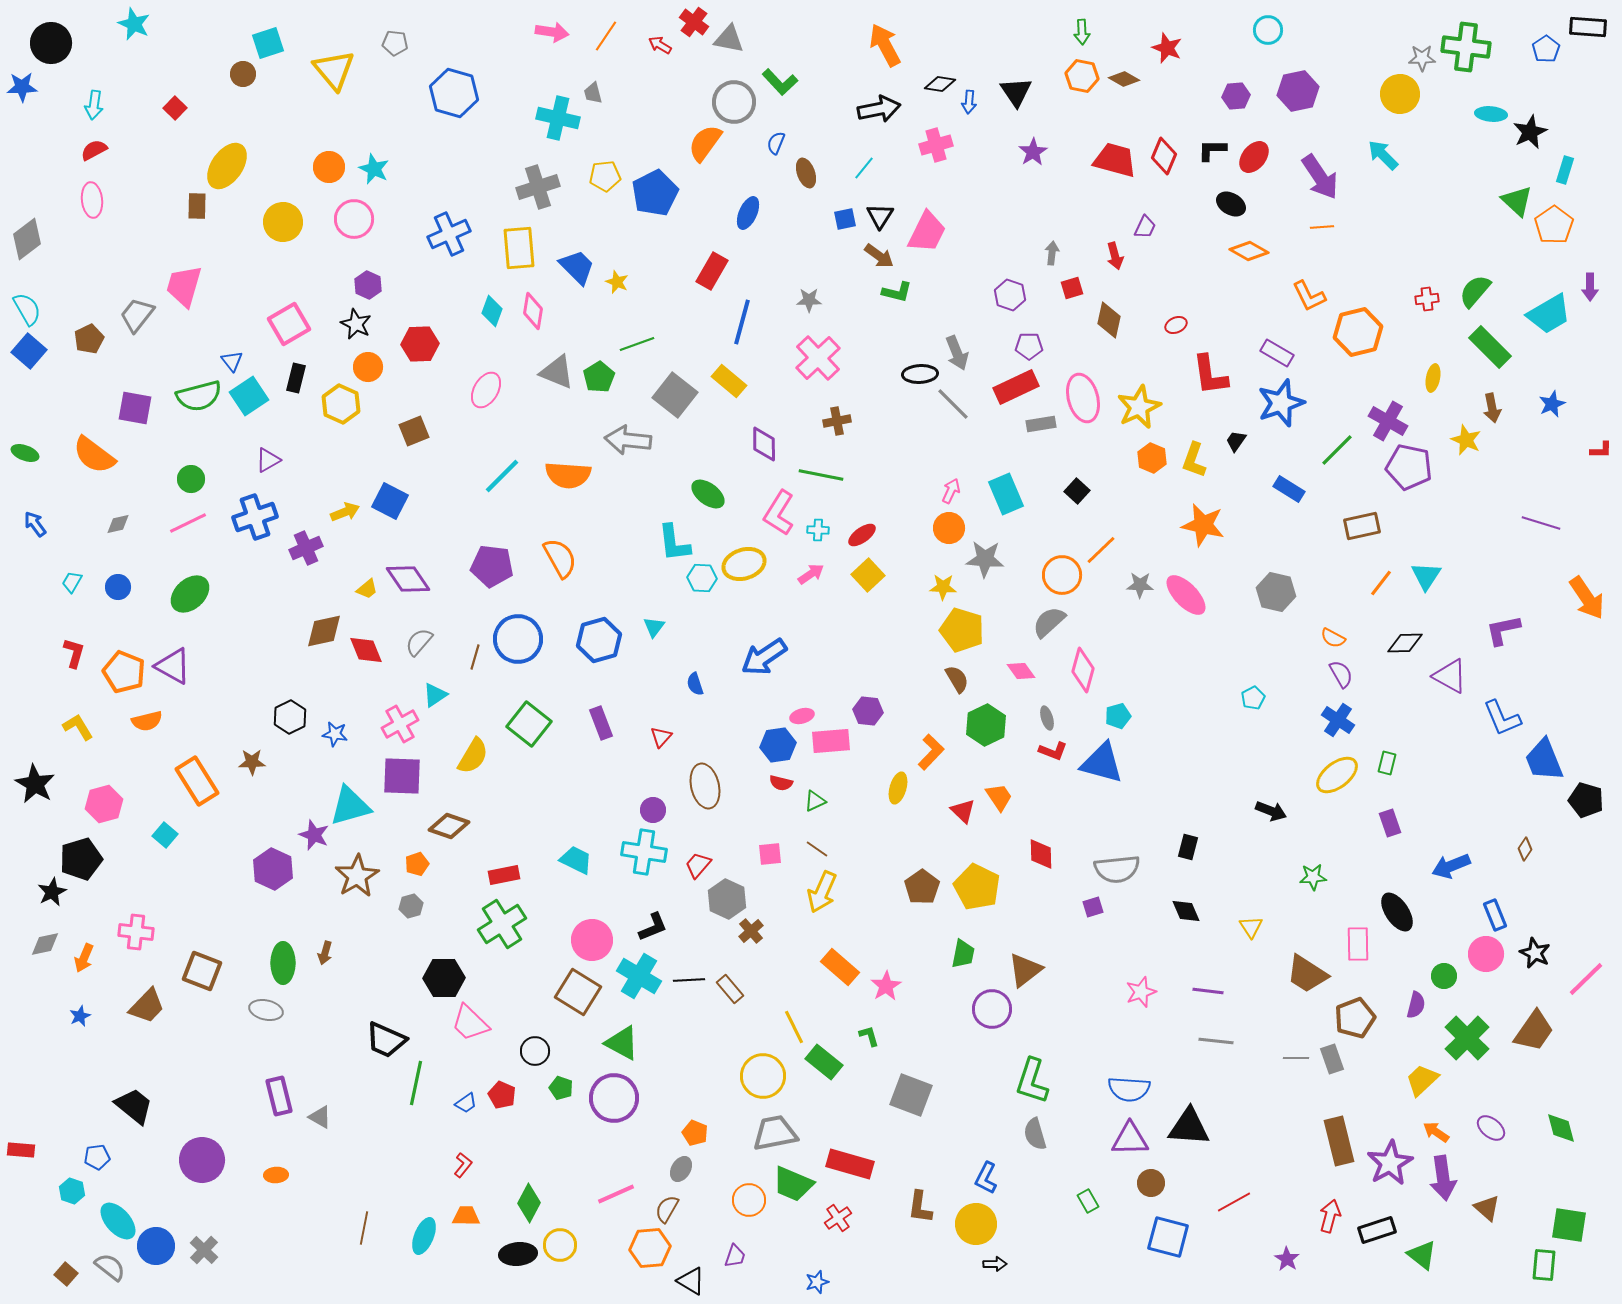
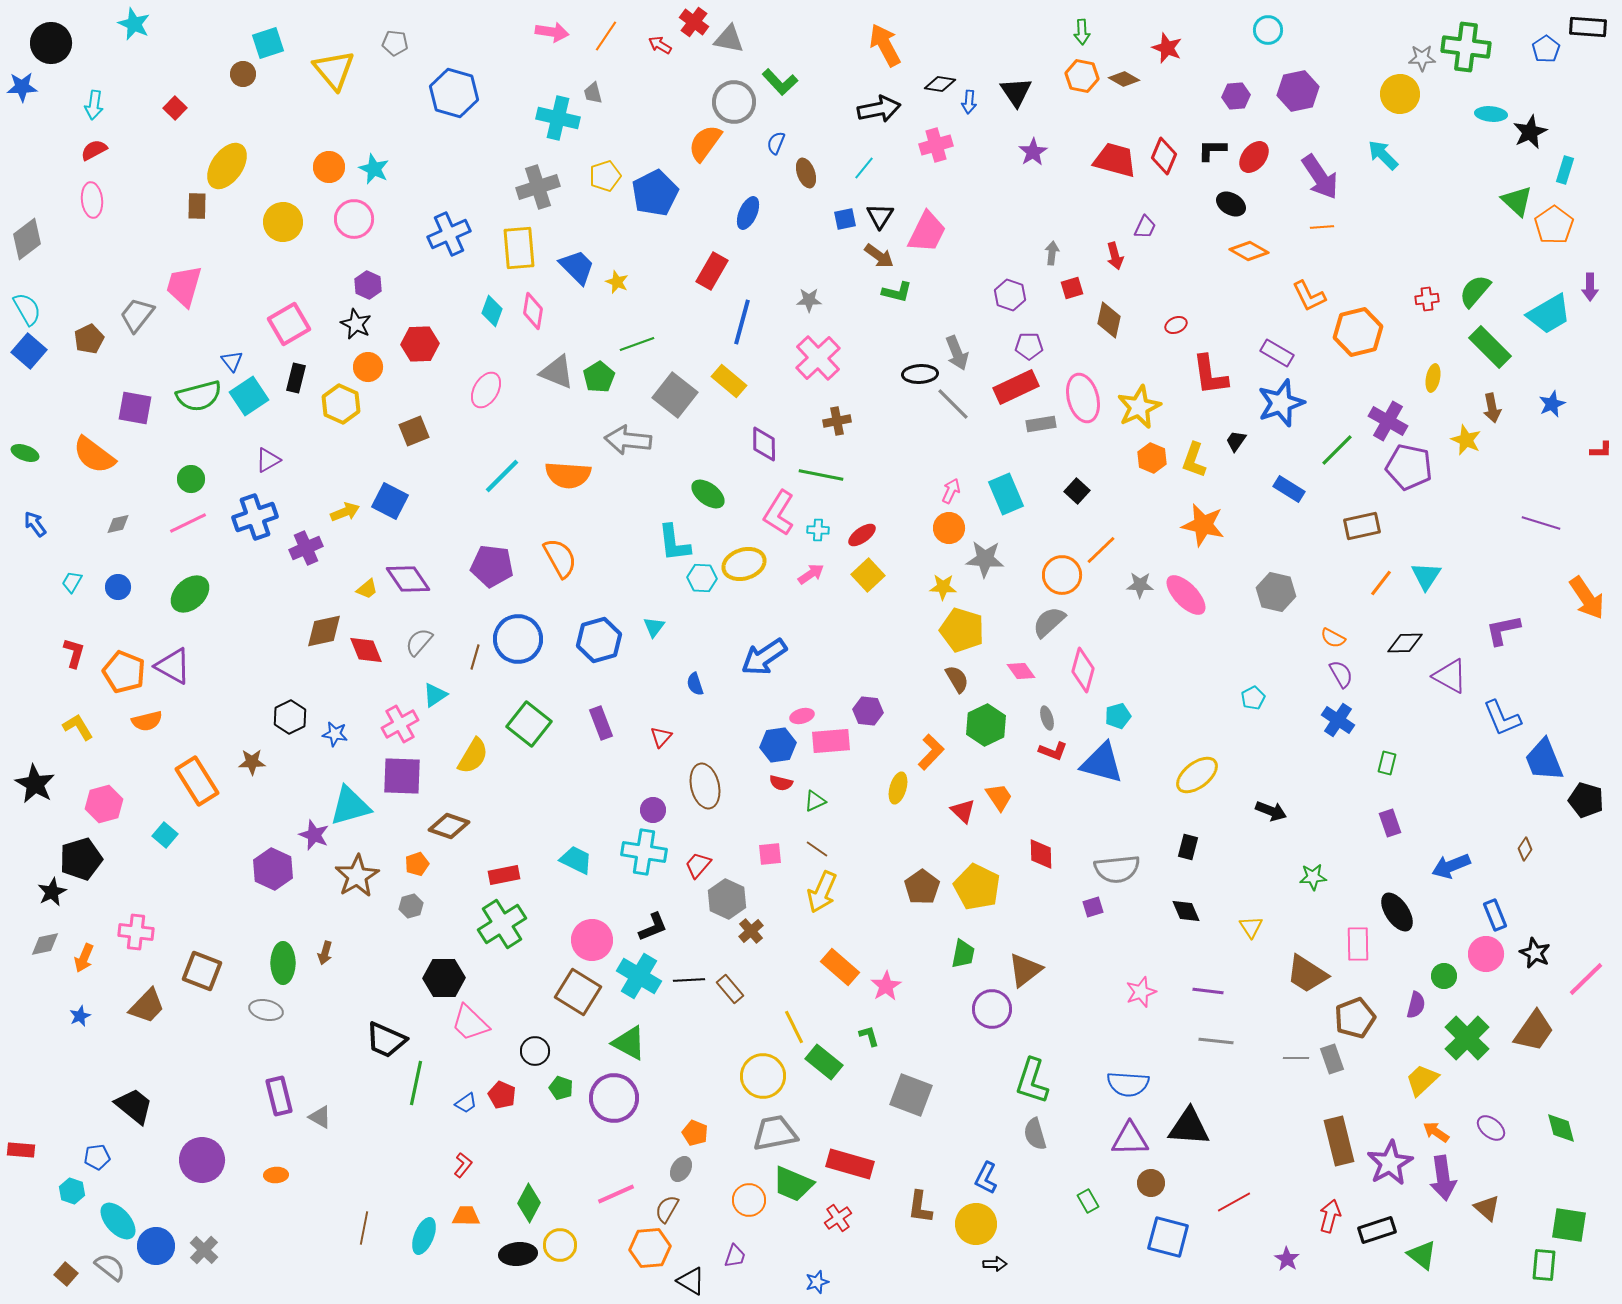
yellow pentagon at (605, 176): rotated 12 degrees counterclockwise
yellow ellipse at (1337, 775): moved 140 px left
green triangle at (622, 1043): moved 7 px right
blue semicircle at (1129, 1089): moved 1 px left, 5 px up
